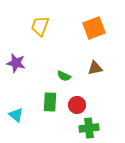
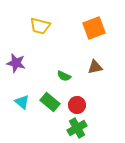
yellow trapezoid: rotated 95 degrees counterclockwise
brown triangle: moved 1 px up
green rectangle: rotated 54 degrees counterclockwise
cyan triangle: moved 6 px right, 13 px up
green cross: moved 12 px left; rotated 24 degrees counterclockwise
